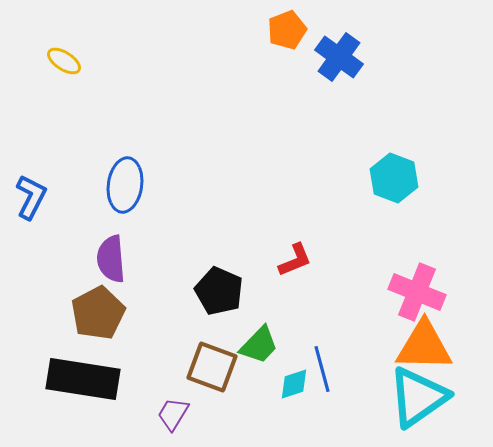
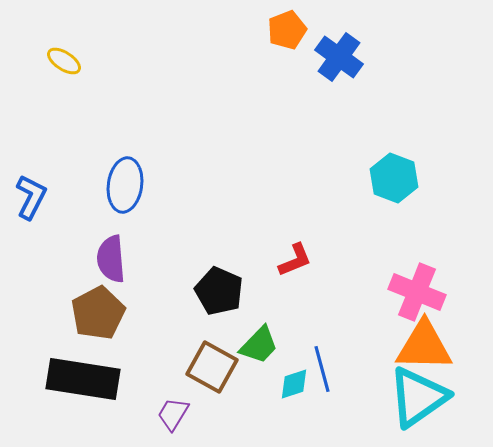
brown square: rotated 9 degrees clockwise
